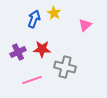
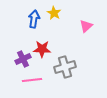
blue arrow: rotated 12 degrees counterclockwise
pink triangle: moved 1 px right, 1 px down
purple cross: moved 5 px right, 7 px down
gray cross: rotated 30 degrees counterclockwise
pink line: rotated 12 degrees clockwise
